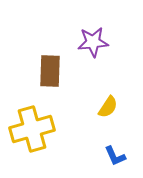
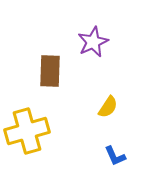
purple star: rotated 20 degrees counterclockwise
yellow cross: moved 5 px left, 2 px down
